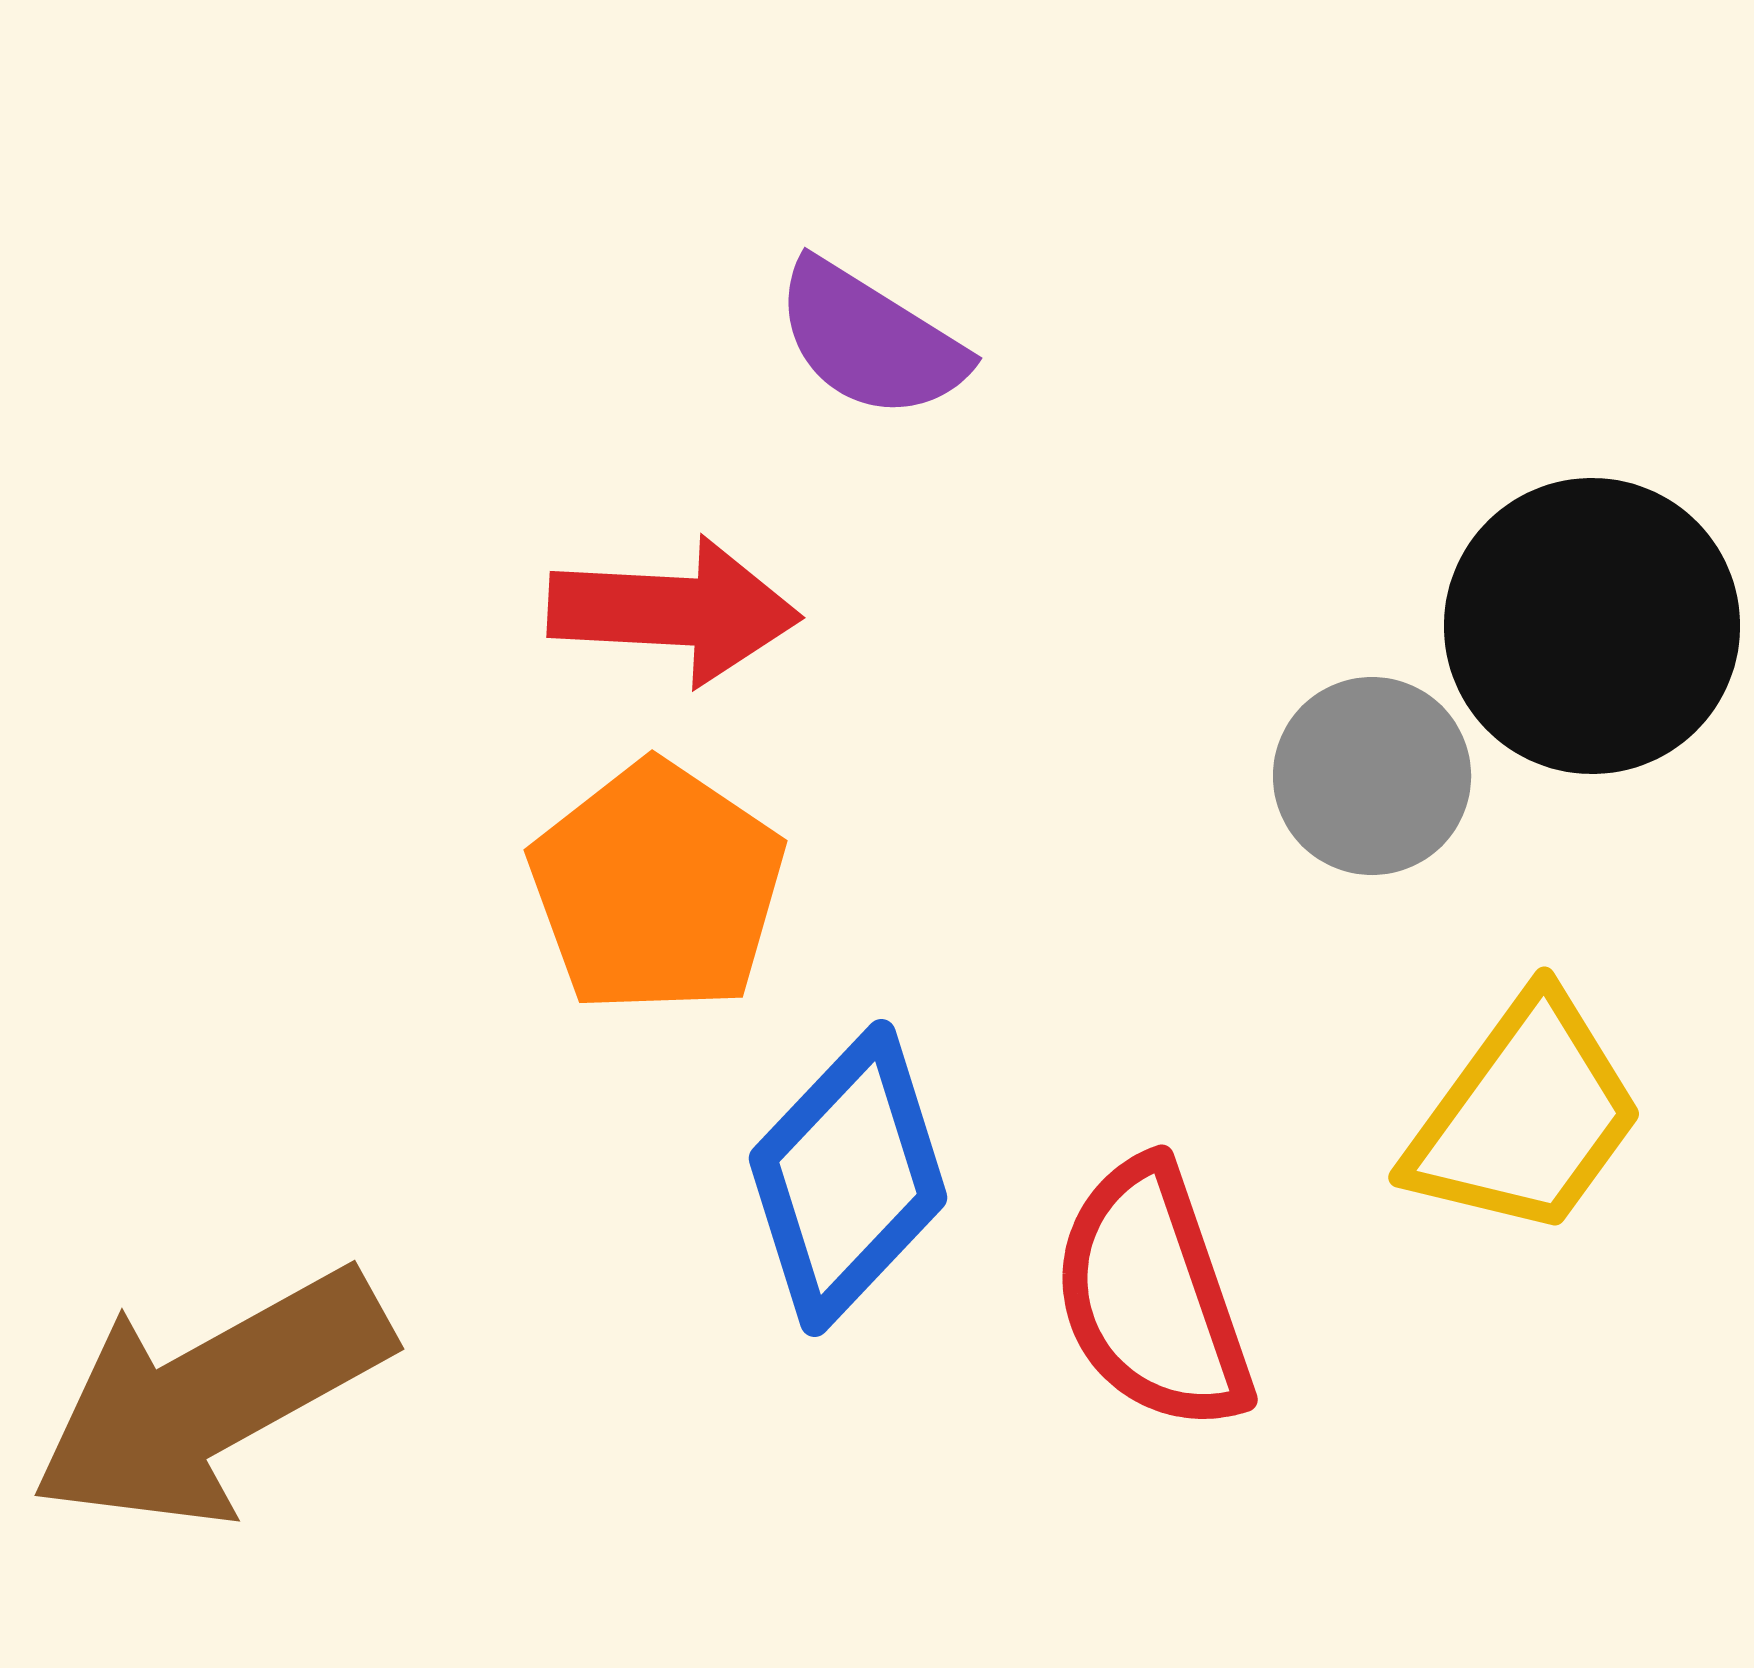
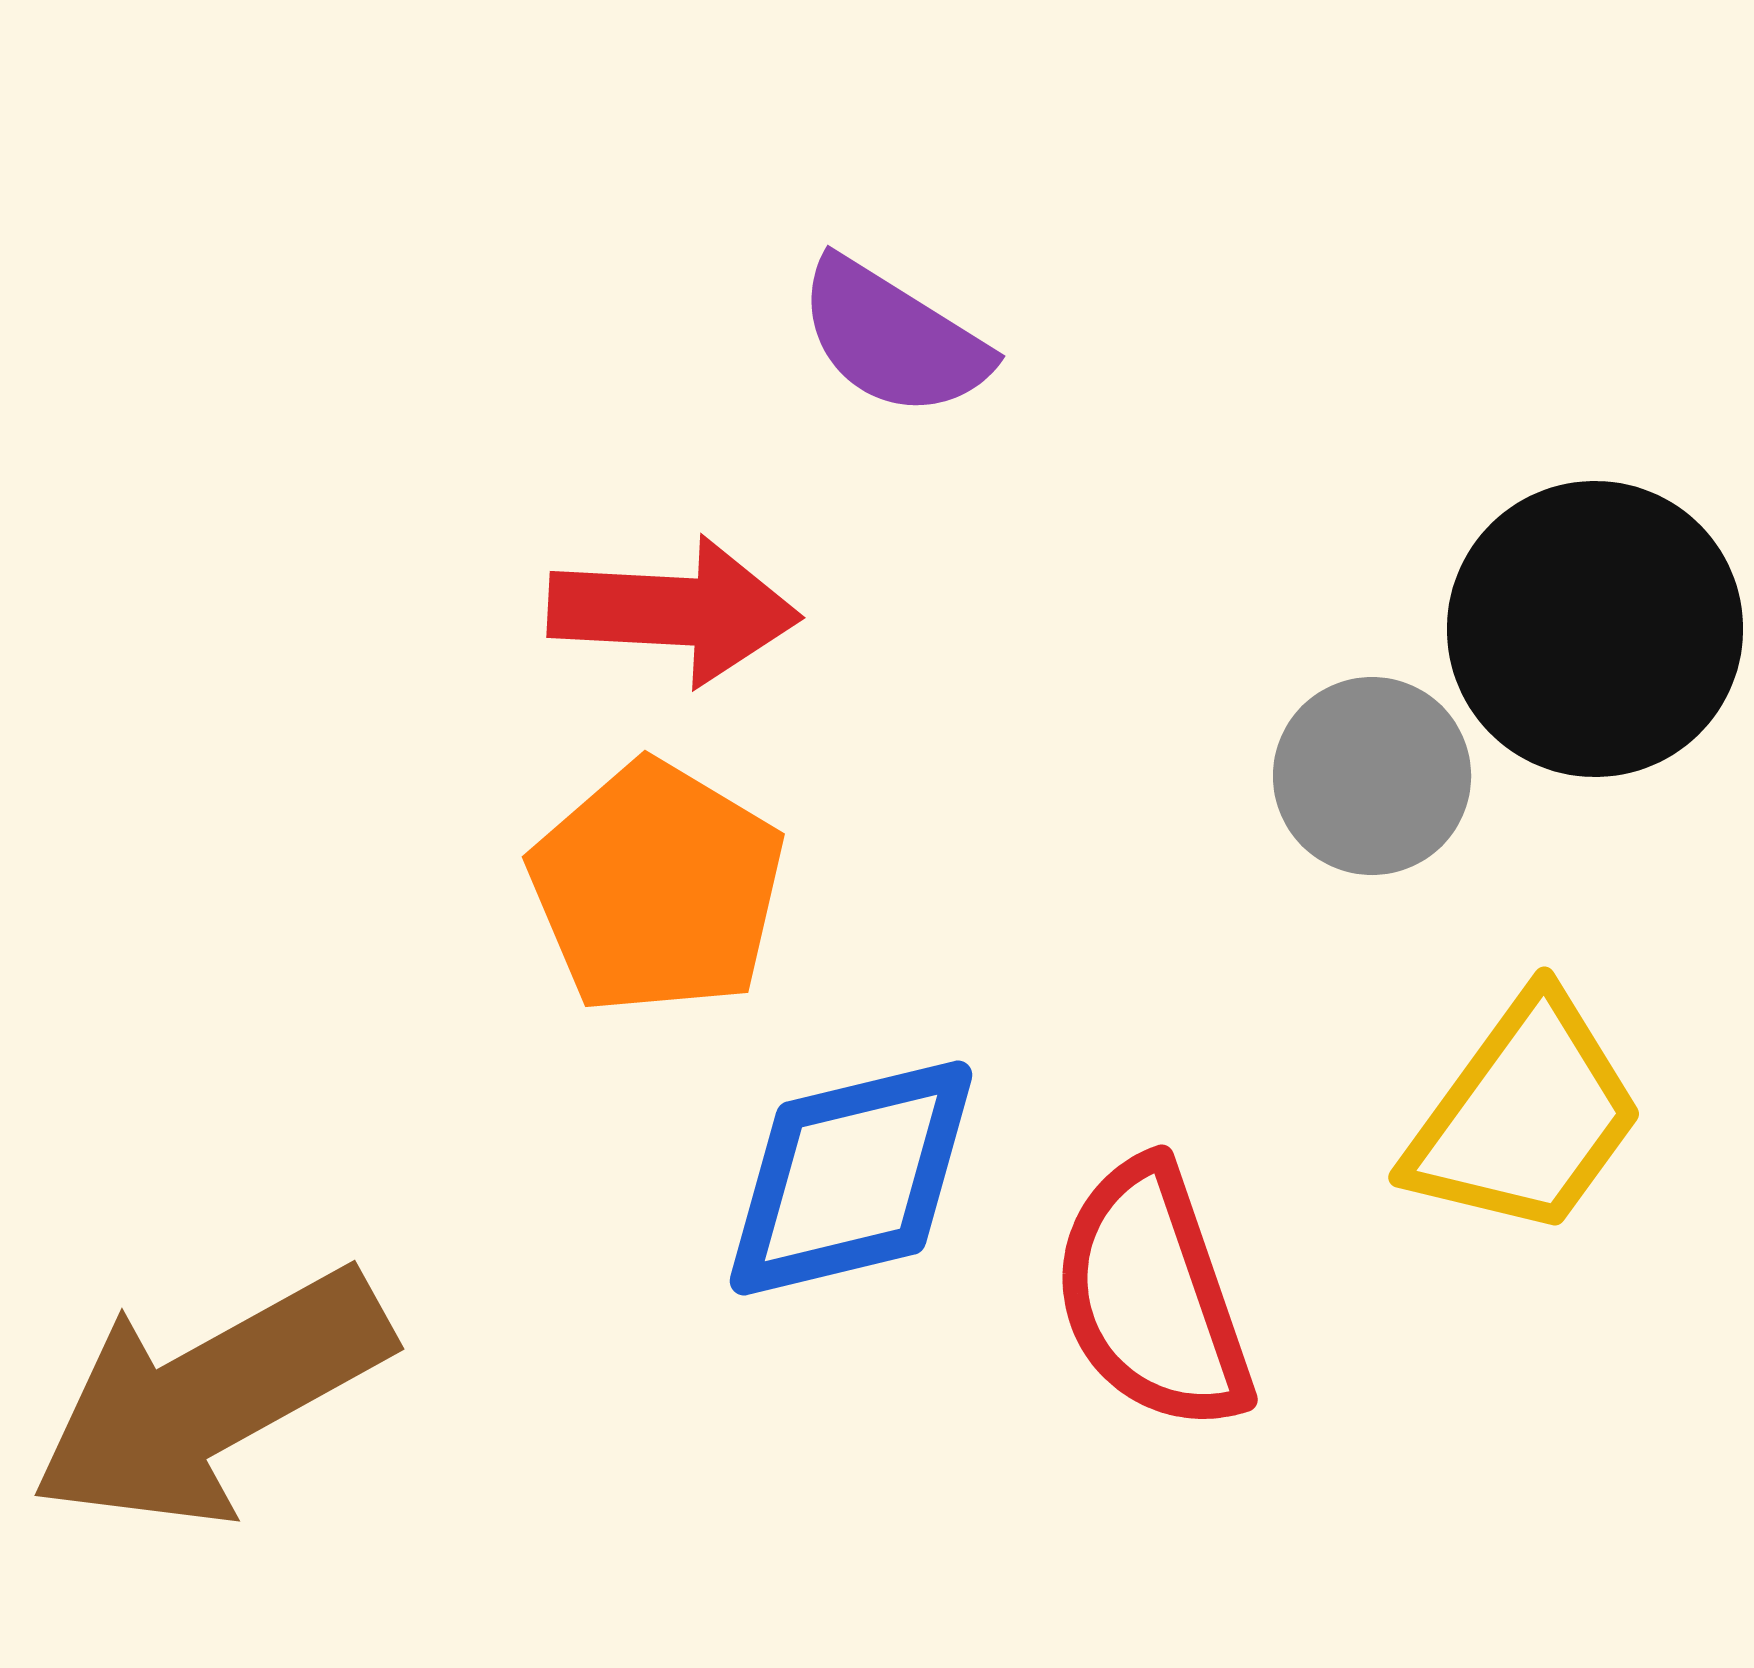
purple semicircle: moved 23 px right, 2 px up
black circle: moved 3 px right, 3 px down
orange pentagon: rotated 3 degrees counterclockwise
blue diamond: moved 3 px right; rotated 33 degrees clockwise
